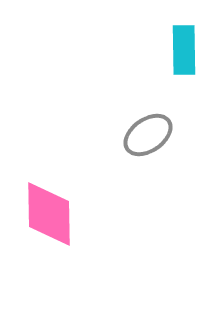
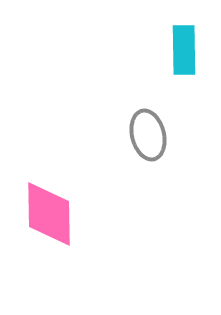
gray ellipse: rotated 69 degrees counterclockwise
